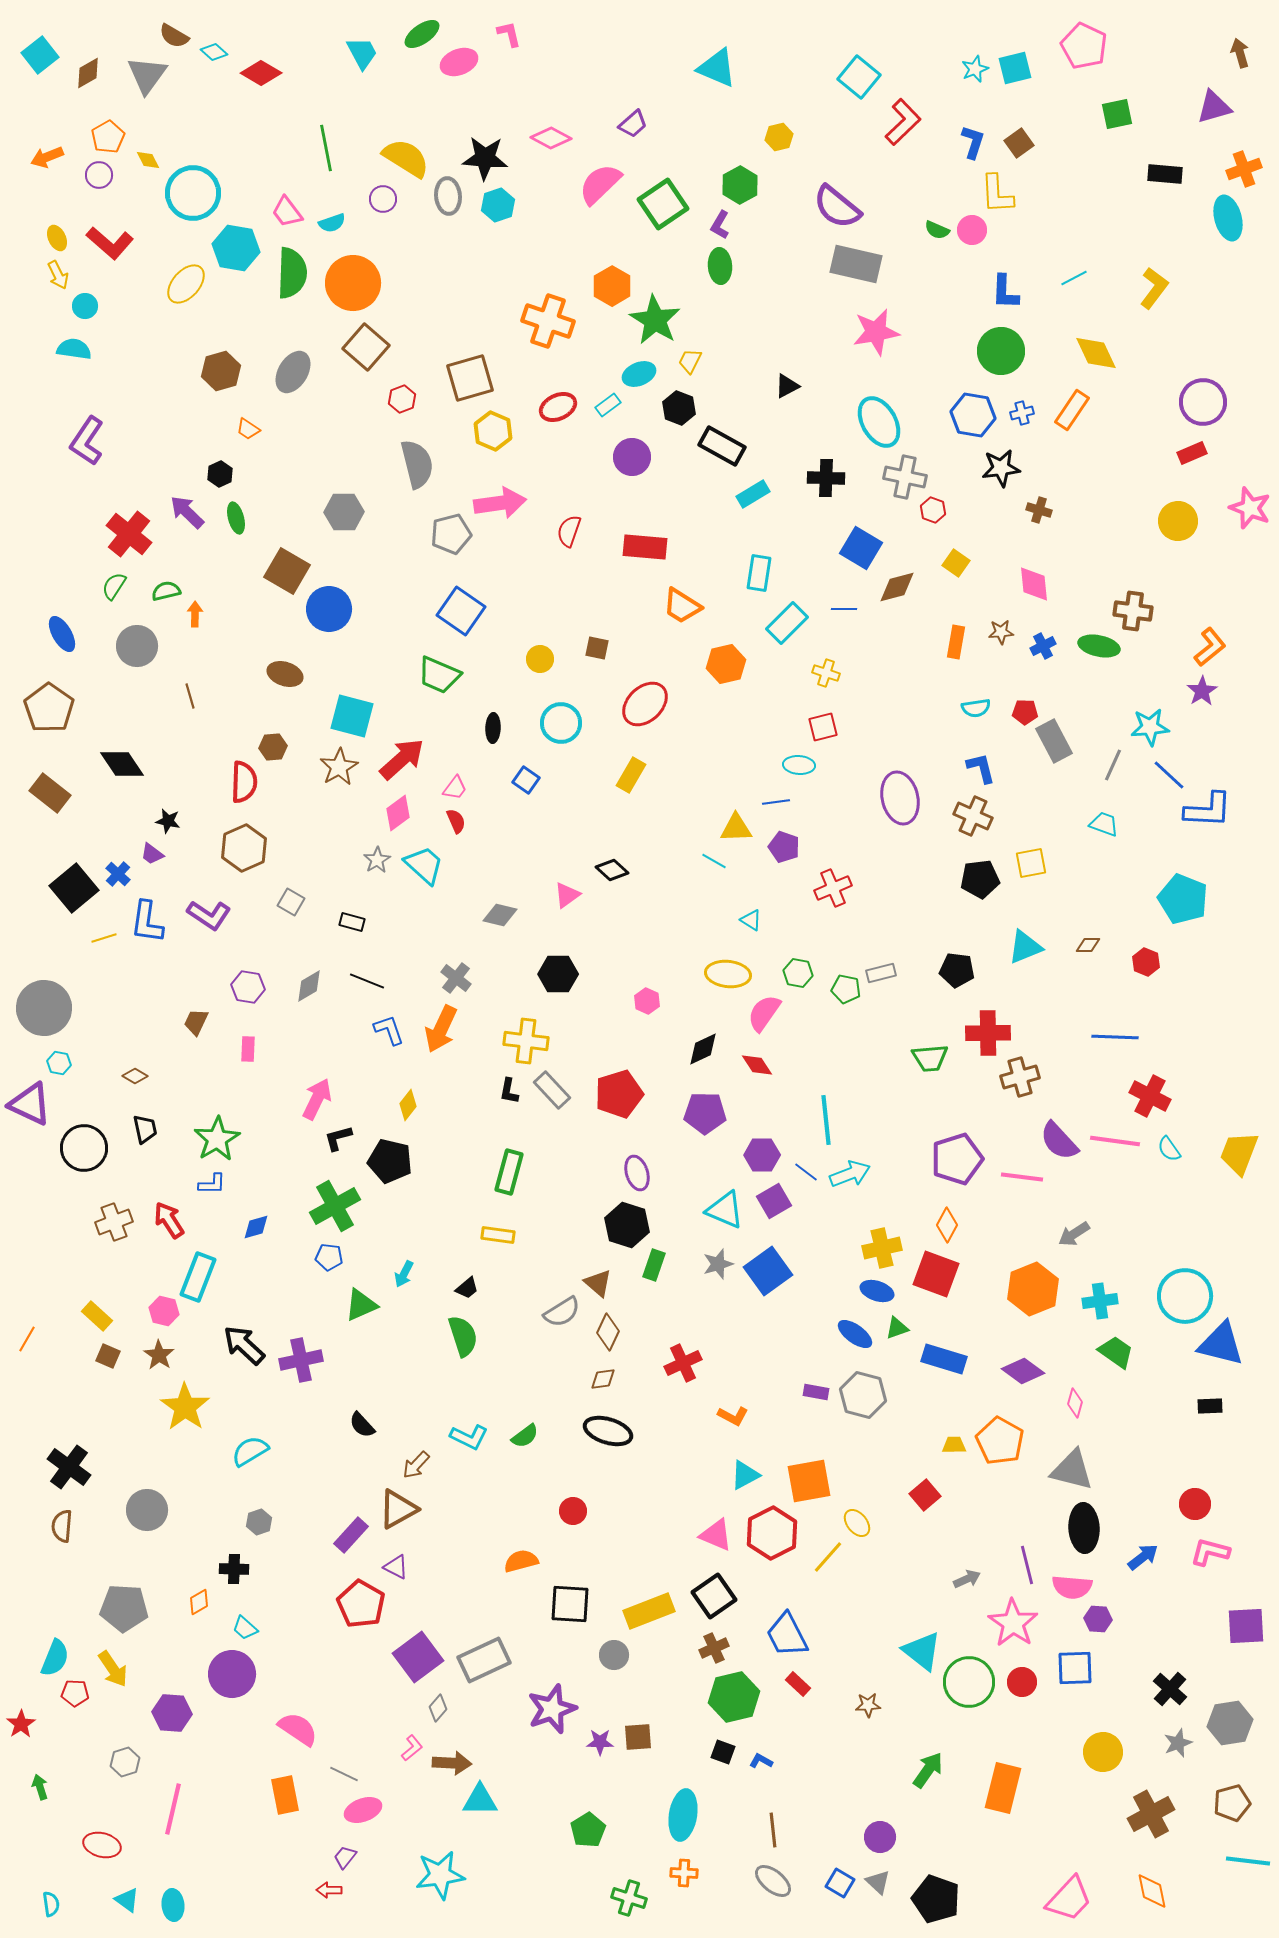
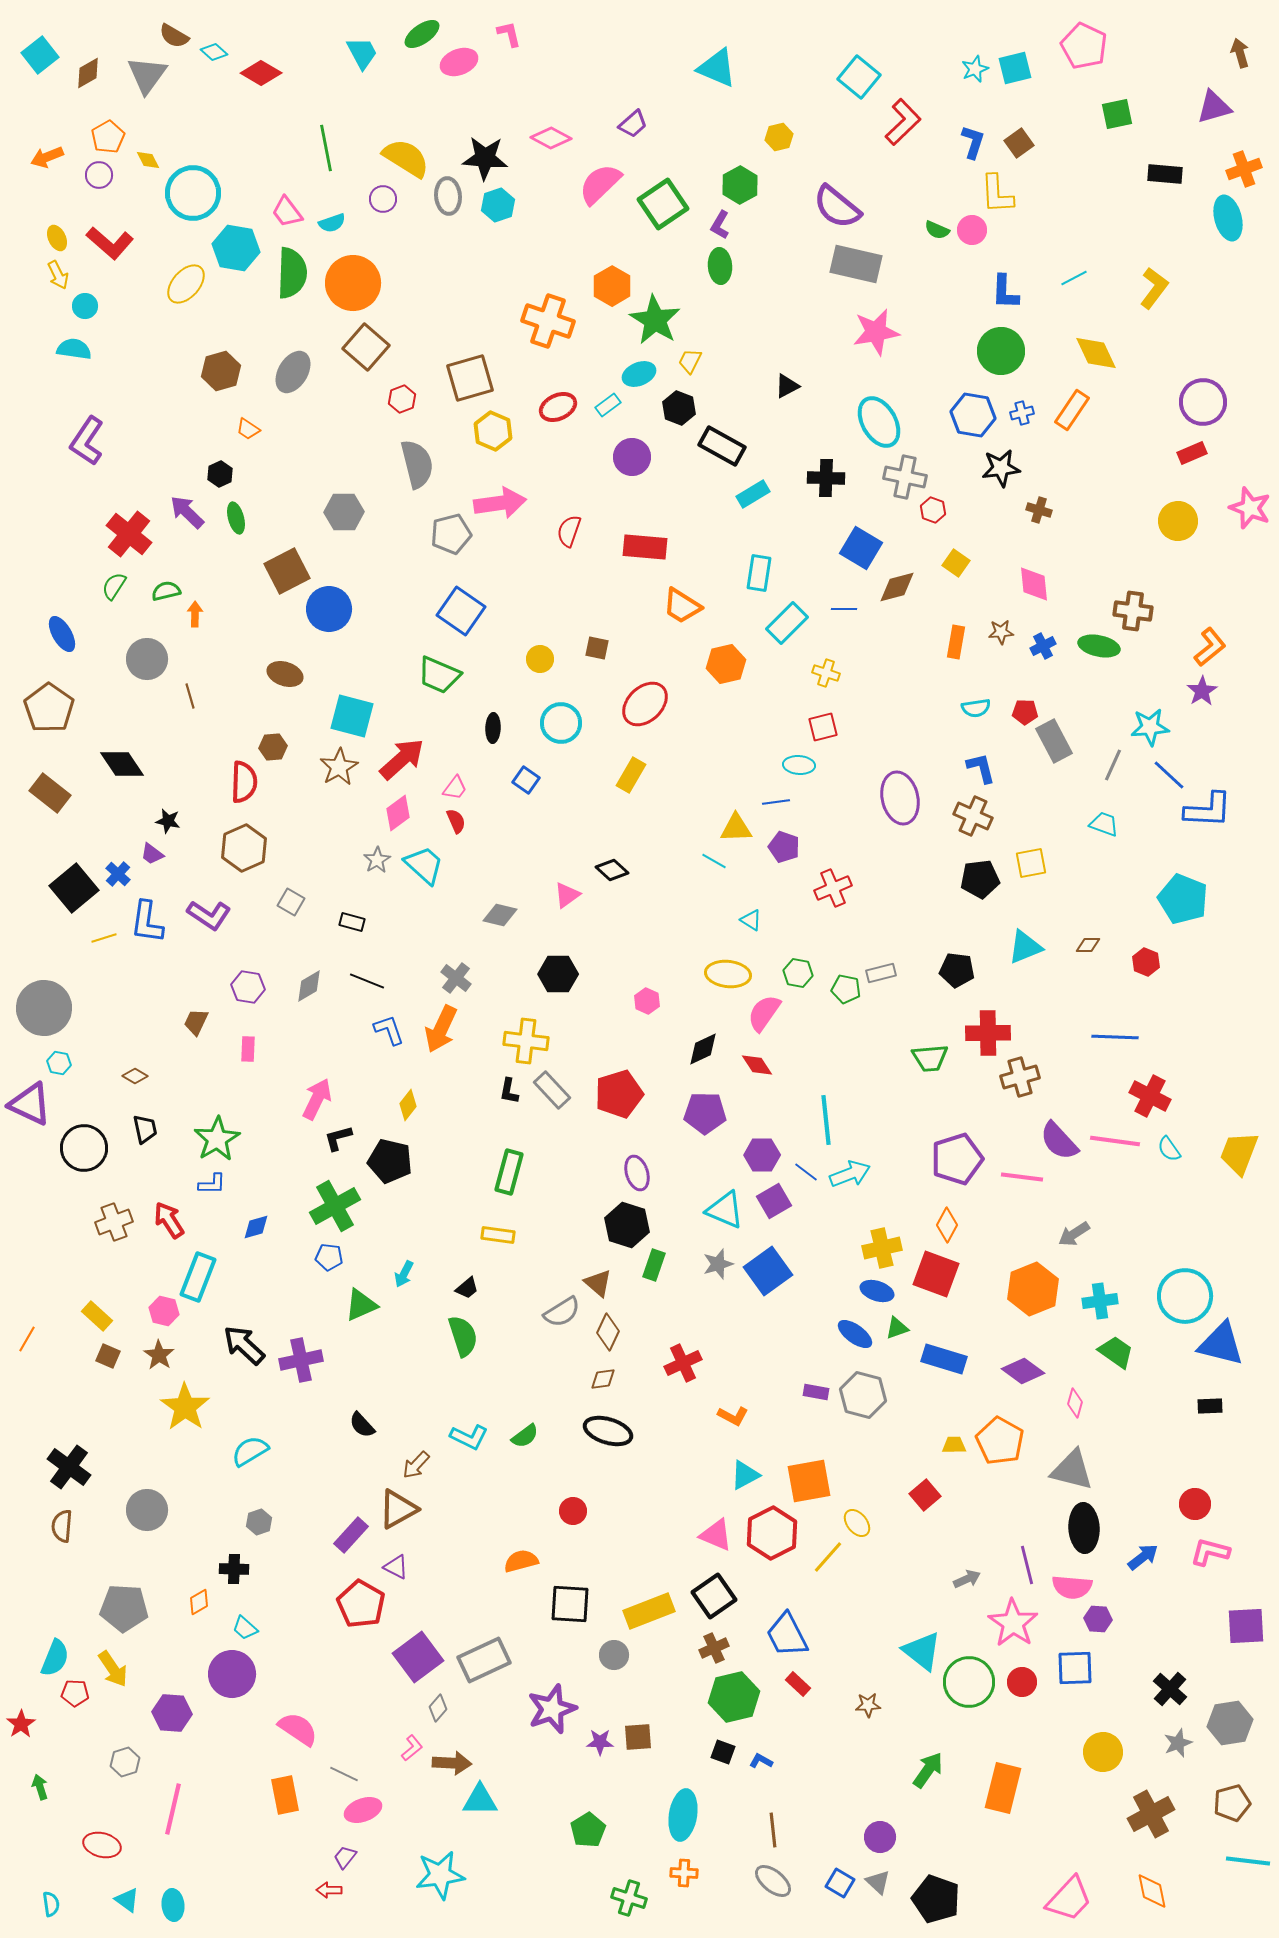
brown square at (287, 571): rotated 33 degrees clockwise
gray circle at (137, 646): moved 10 px right, 13 px down
